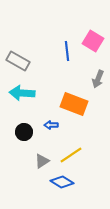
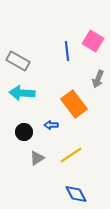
orange rectangle: rotated 32 degrees clockwise
gray triangle: moved 5 px left, 3 px up
blue diamond: moved 14 px right, 12 px down; rotated 30 degrees clockwise
